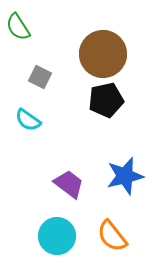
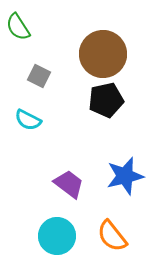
gray square: moved 1 px left, 1 px up
cyan semicircle: rotated 8 degrees counterclockwise
